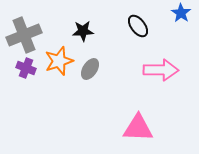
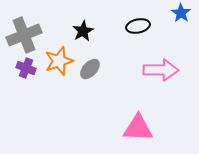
black ellipse: rotated 65 degrees counterclockwise
black star: rotated 25 degrees counterclockwise
gray ellipse: rotated 10 degrees clockwise
